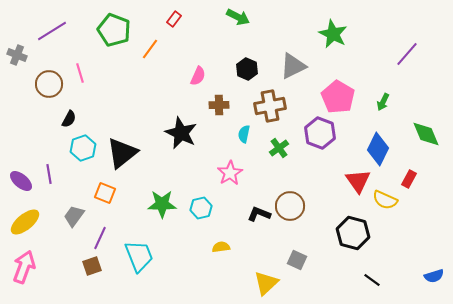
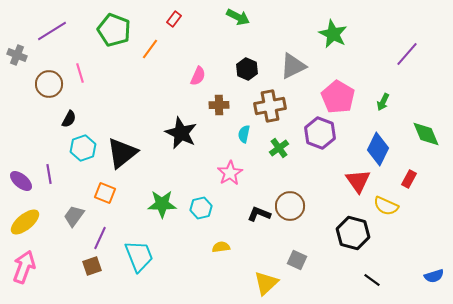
yellow semicircle at (385, 200): moved 1 px right, 6 px down
